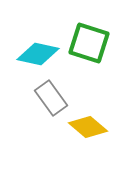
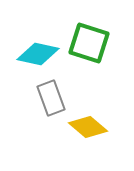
gray rectangle: rotated 16 degrees clockwise
